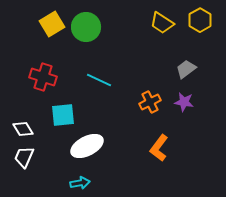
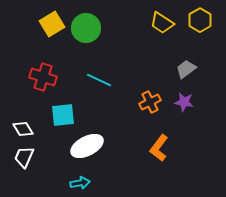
green circle: moved 1 px down
